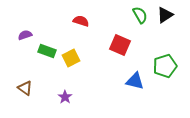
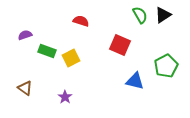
black triangle: moved 2 px left
green pentagon: moved 1 px right; rotated 10 degrees counterclockwise
